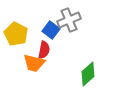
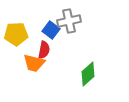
gray cross: moved 1 px down; rotated 10 degrees clockwise
yellow pentagon: rotated 30 degrees counterclockwise
